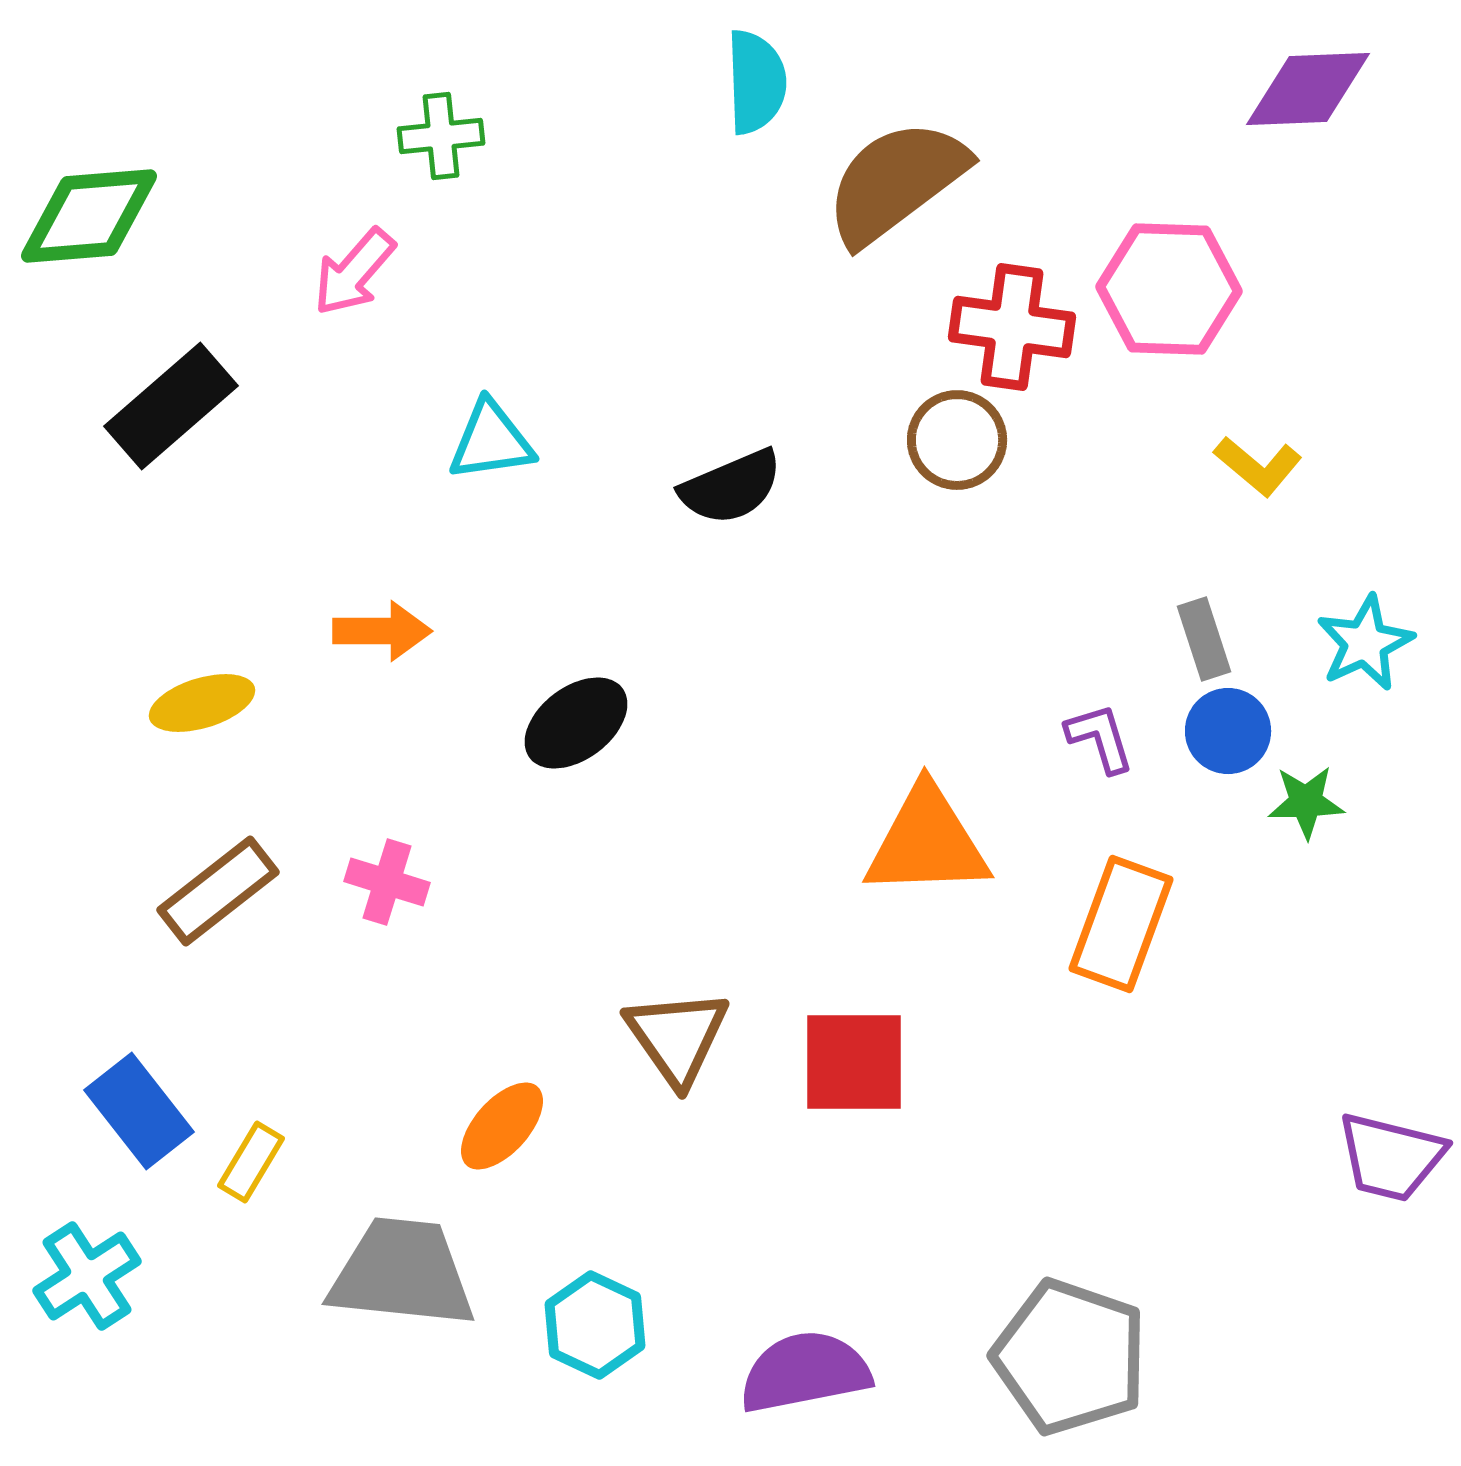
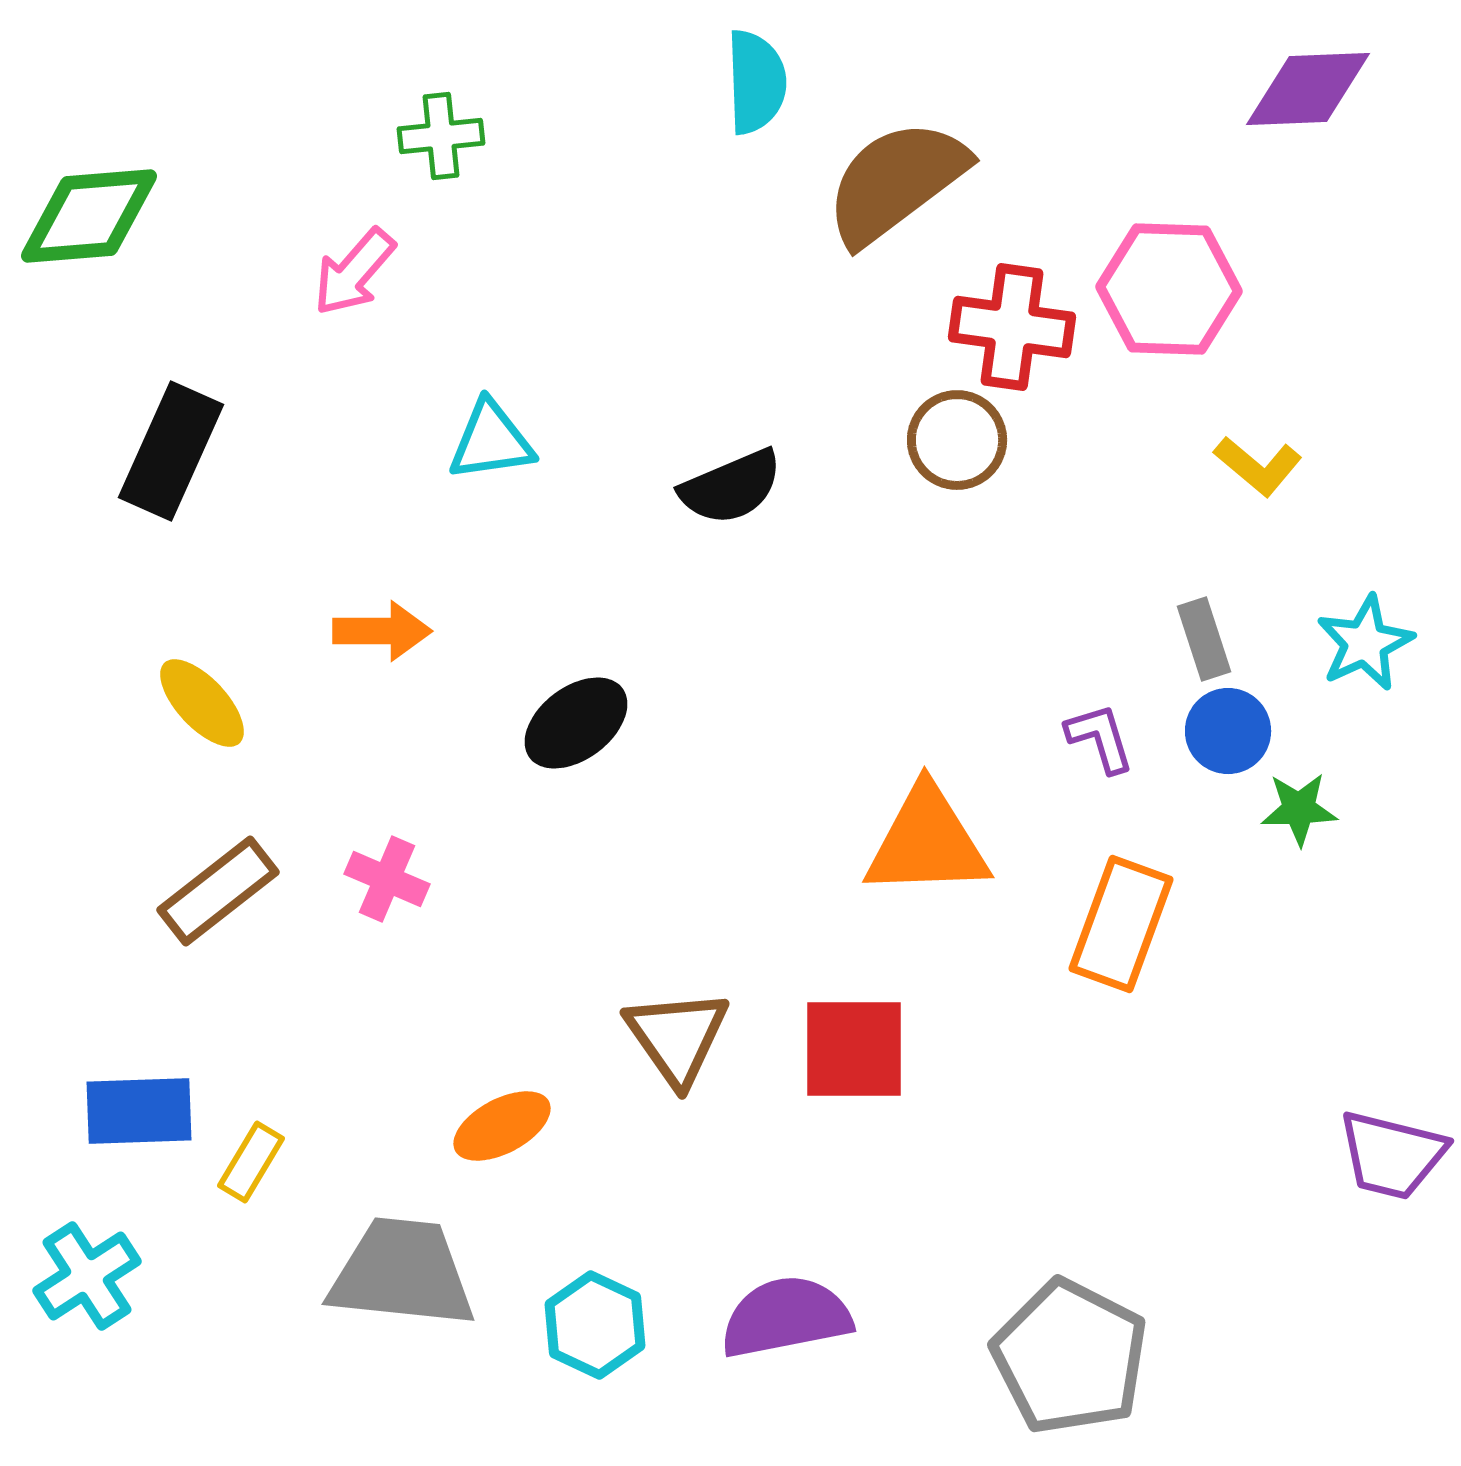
black rectangle: moved 45 px down; rotated 25 degrees counterclockwise
yellow ellipse: rotated 64 degrees clockwise
green star: moved 7 px left, 7 px down
pink cross: moved 3 px up; rotated 6 degrees clockwise
red square: moved 13 px up
blue rectangle: rotated 54 degrees counterclockwise
orange ellipse: rotated 20 degrees clockwise
purple trapezoid: moved 1 px right, 2 px up
gray pentagon: rotated 8 degrees clockwise
purple semicircle: moved 19 px left, 55 px up
